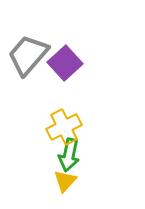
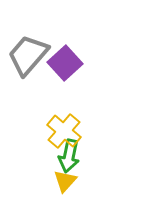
yellow cross: moved 4 px down; rotated 24 degrees counterclockwise
green arrow: moved 1 px down
